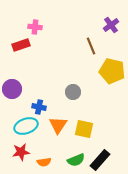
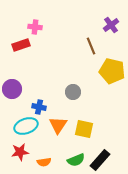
red star: moved 1 px left
